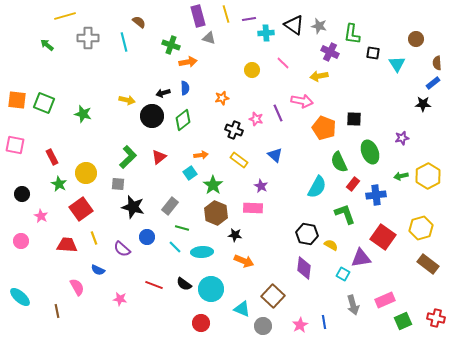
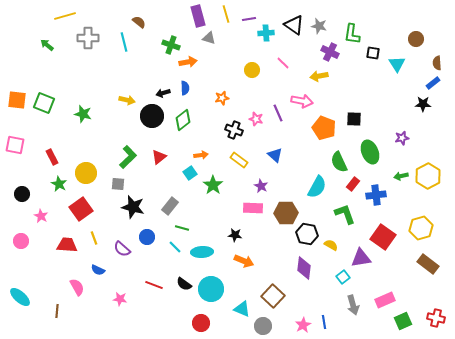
brown hexagon at (216, 213): moved 70 px right; rotated 25 degrees counterclockwise
cyan square at (343, 274): moved 3 px down; rotated 24 degrees clockwise
brown line at (57, 311): rotated 16 degrees clockwise
pink star at (300, 325): moved 3 px right
